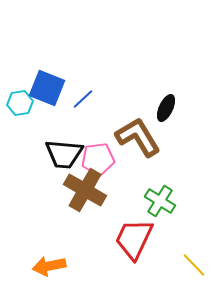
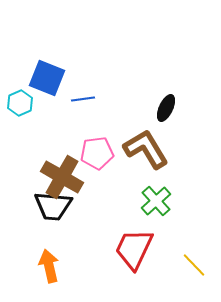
blue square: moved 10 px up
blue line: rotated 35 degrees clockwise
cyan hexagon: rotated 15 degrees counterclockwise
brown L-shape: moved 8 px right, 12 px down
black trapezoid: moved 11 px left, 52 px down
pink pentagon: moved 1 px left, 6 px up
brown cross: moved 23 px left, 13 px up
green cross: moved 4 px left; rotated 16 degrees clockwise
red trapezoid: moved 10 px down
orange arrow: rotated 88 degrees clockwise
